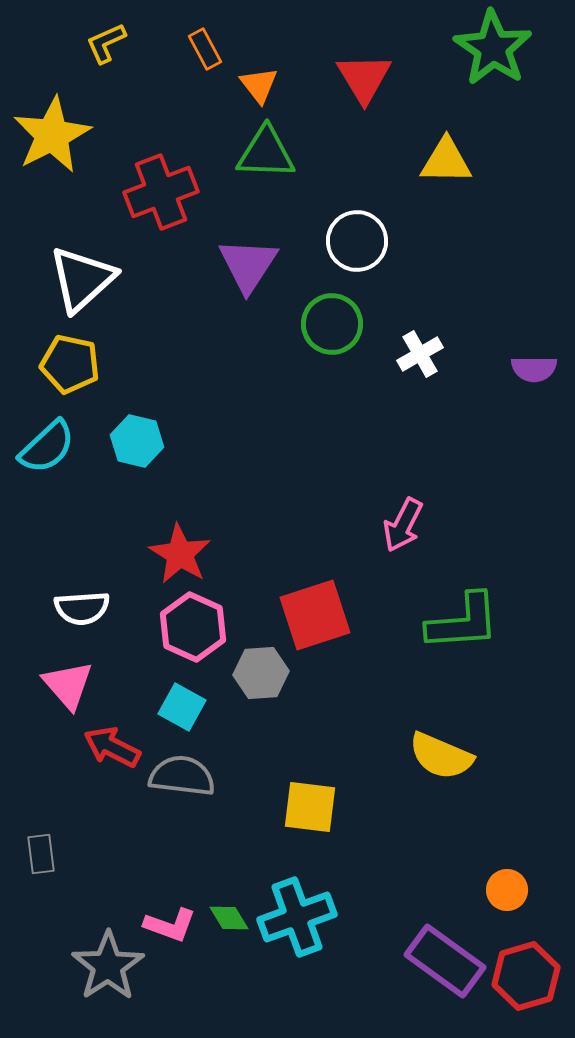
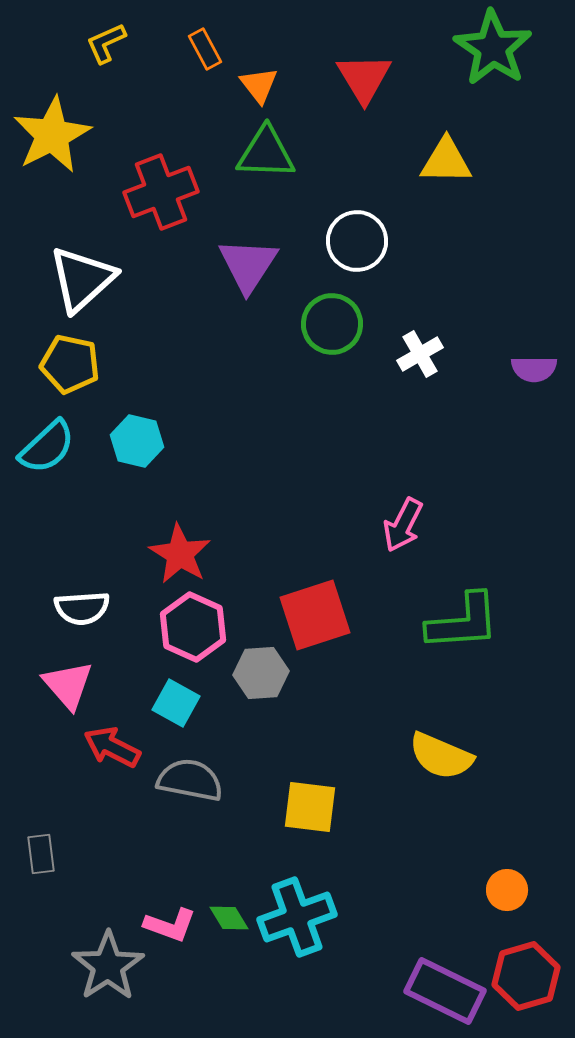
cyan square: moved 6 px left, 4 px up
gray semicircle: moved 8 px right, 4 px down; rotated 4 degrees clockwise
purple rectangle: moved 30 px down; rotated 10 degrees counterclockwise
